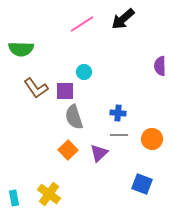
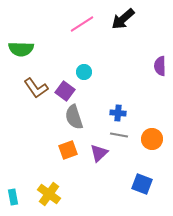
purple square: rotated 36 degrees clockwise
gray line: rotated 12 degrees clockwise
orange square: rotated 24 degrees clockwise
cyan rectangle: moved 1 px left, 1 px up
